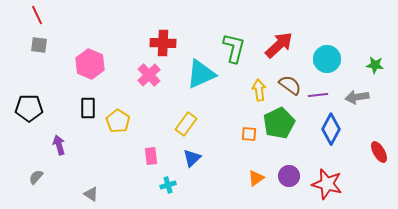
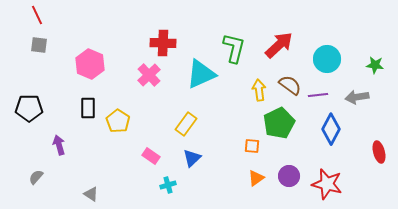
orange square: moved 3 px right, 12 px down
red ellipse: rotated 15 degrees clockwise
pink rectangle: rotated 48 degrees counterclockwise
